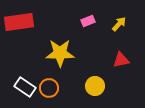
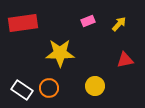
red rectangle: moved 4 px right, 1 px down
red triangle: moved 4 px right
white rectangle: moved 3 px left, 3 px down
